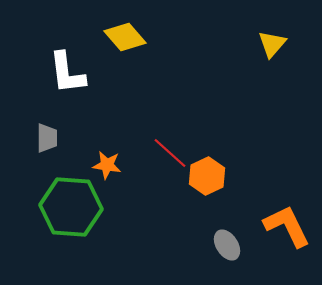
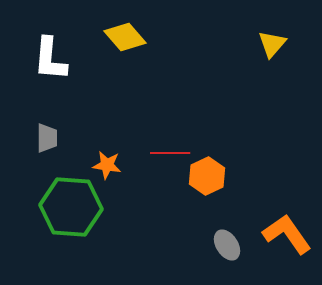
white L-shape: moved 17 px left, 14 px up; rotated 12 degrees clockwise
red line: rotated 42 degrees counterclockwise
orange L-shape: moved 8 px down; rotated 9 degrees counterclockwise
